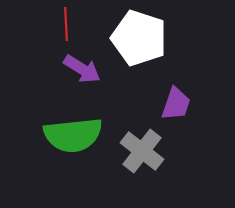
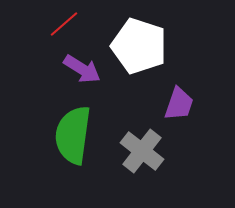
red line: moved 2 px left; rotated 52 degrees clockwise
white pentagon: moved 8 px down
purple trapezoid: moved 3 px right
green semicircle: rotated 104 degrees clockwise
